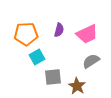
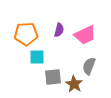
pink trapezoid: moved 2 px left, 1 px down
cyan square: rotated 28 degrees clockwise
gray semicircle: moved 2 px left, 5 px down; rotated 36 degrees counterclockwise
brown star: moved 3 px left, 2 px up
